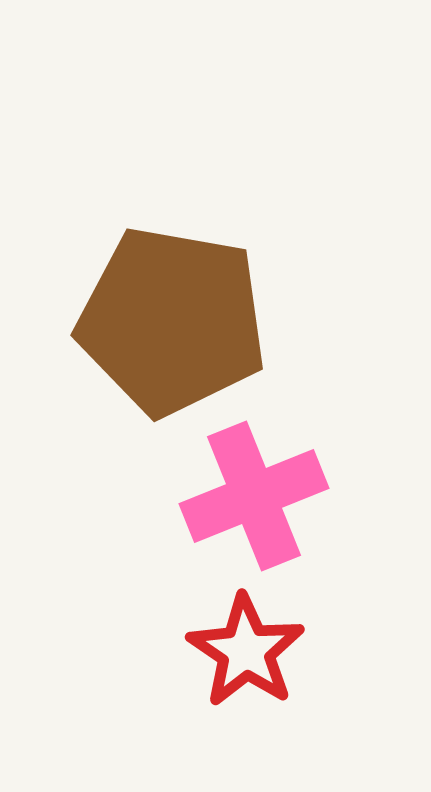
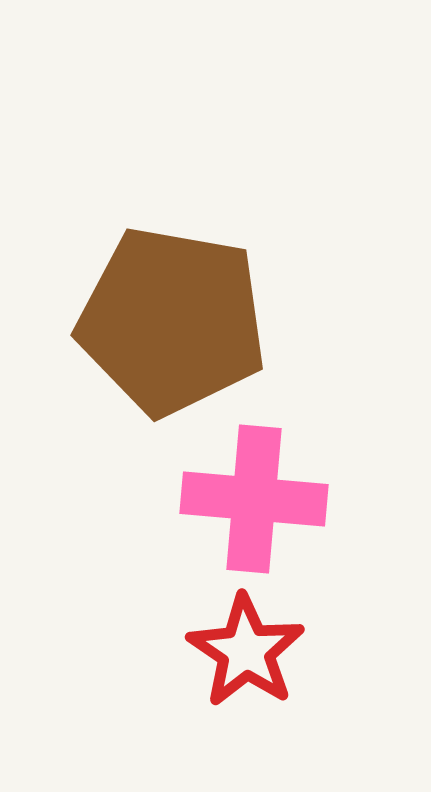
pink cross: moved 3 px down; rotated 27 degrees clockwise
